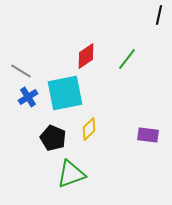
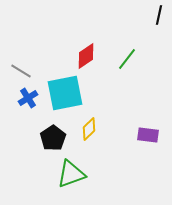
blue cross: moved 1 px down
black pentagon: rotated 15 degrees clockwise
